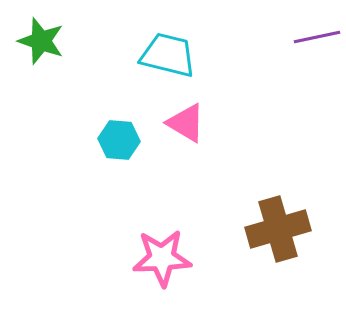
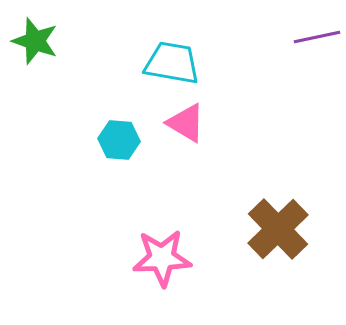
green star: moved 6 px left
cyan trapezoid: moved 4 px right, 8 px down; rotated 4 degrees counterclockwise
brown cross: rotated 28 degrees counterclockwise
